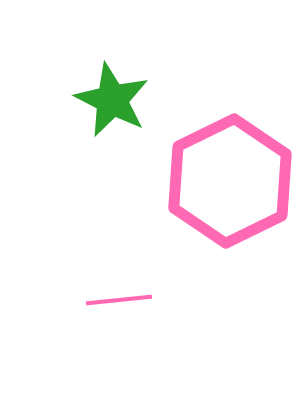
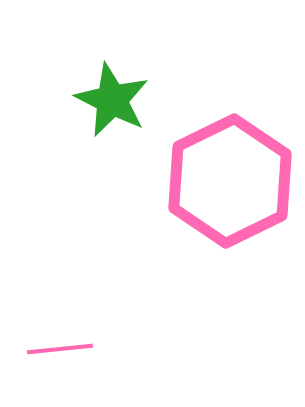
pink line: moved 59 px left, 49 px down
